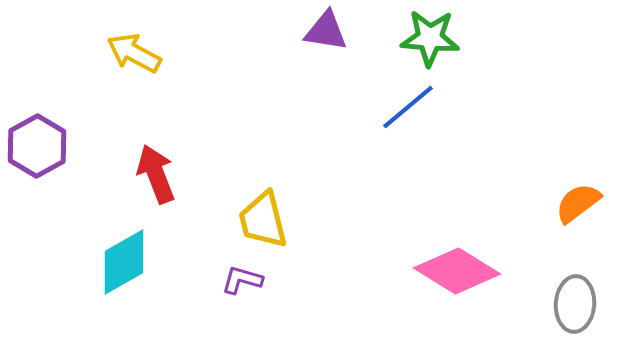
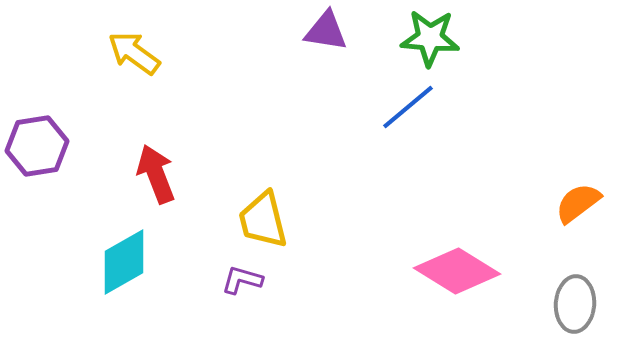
yellow arrow: rotated 8 degrees clockwise
purple hexagon: rotated 20 degrees clockwise
